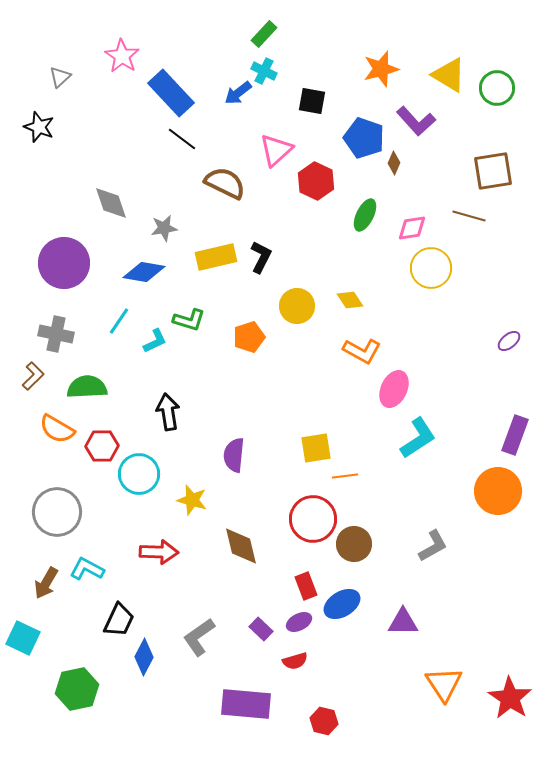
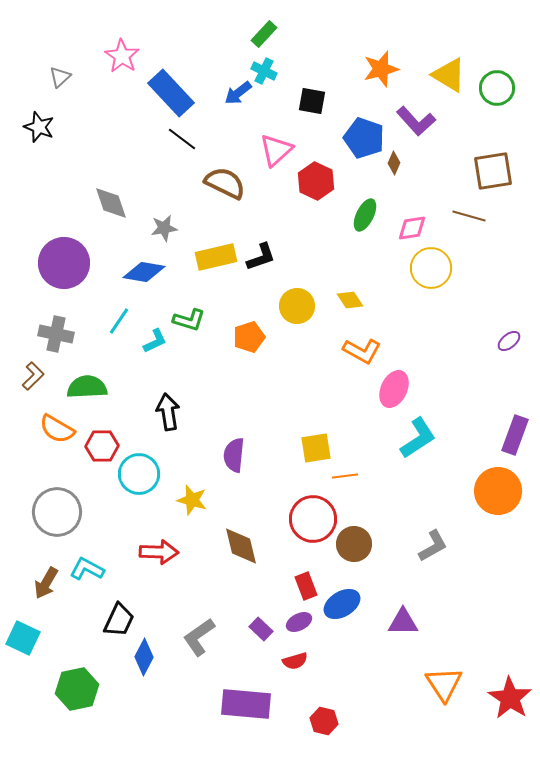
black L-shape at (261, 257): rotated 44 degrees clockwise
